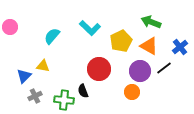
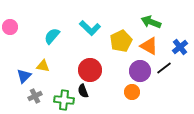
red circle: moved 9 px left, 1 px down
